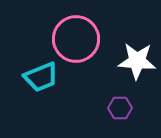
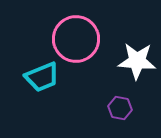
cyan trapezoid: moved 1 px right
purple hexagon: rotated 10 degrees clockwise
